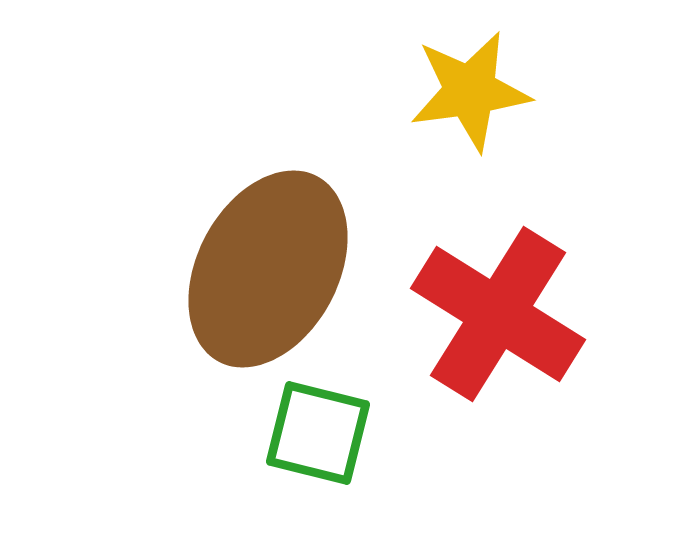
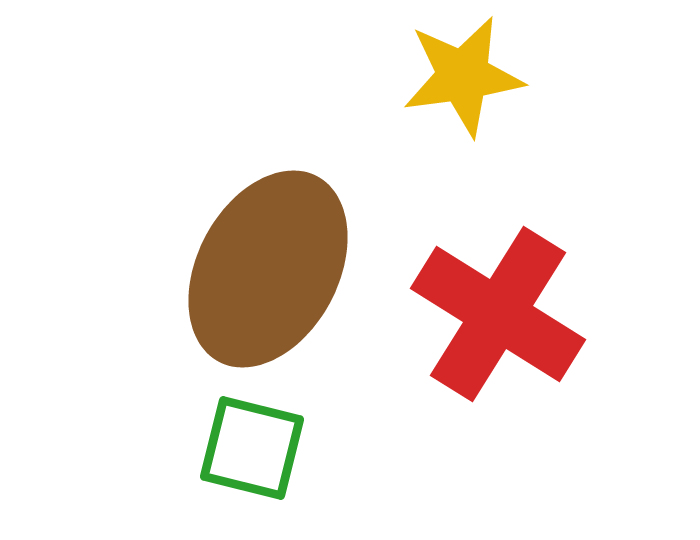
yellow star: moved 7 px left, 15 px up
green square: moved 66 px left, 15 px down
